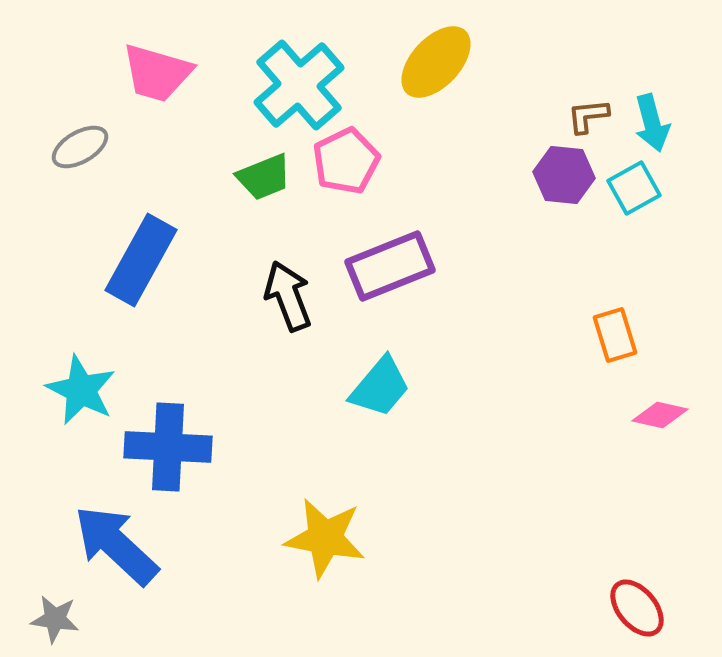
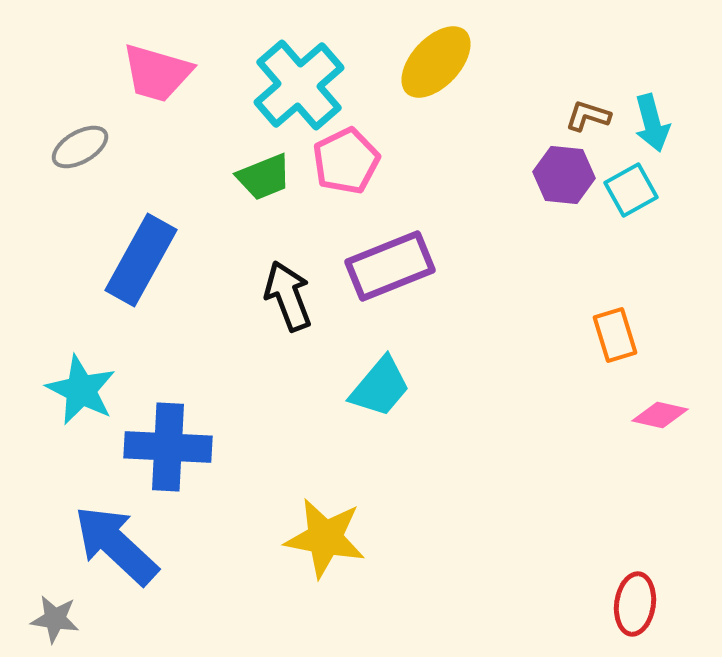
brown L-shape: rotated 24 degrees clockwise
cyan square: moved 3 px left, 2 px down
red ellipse: moved 2 px left, 4 px up; rotated 48 degrees clockwise
